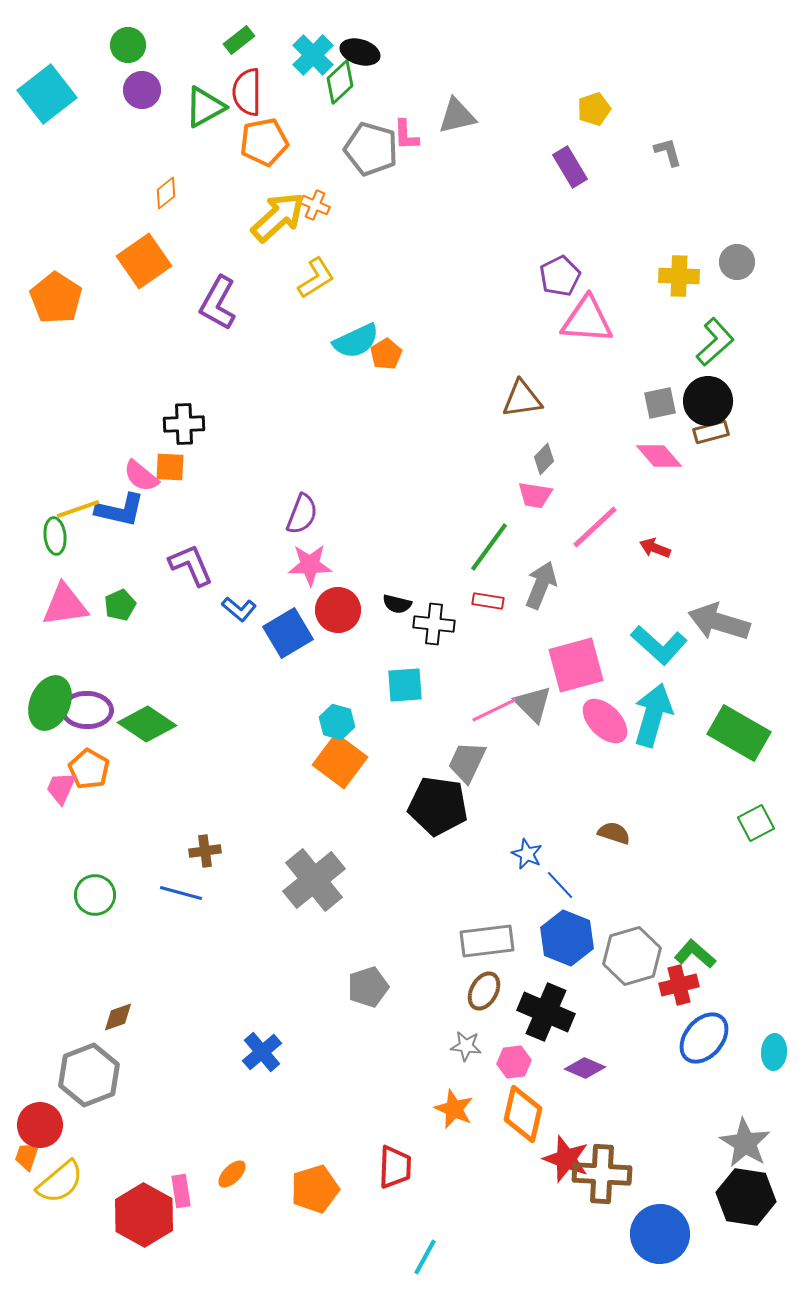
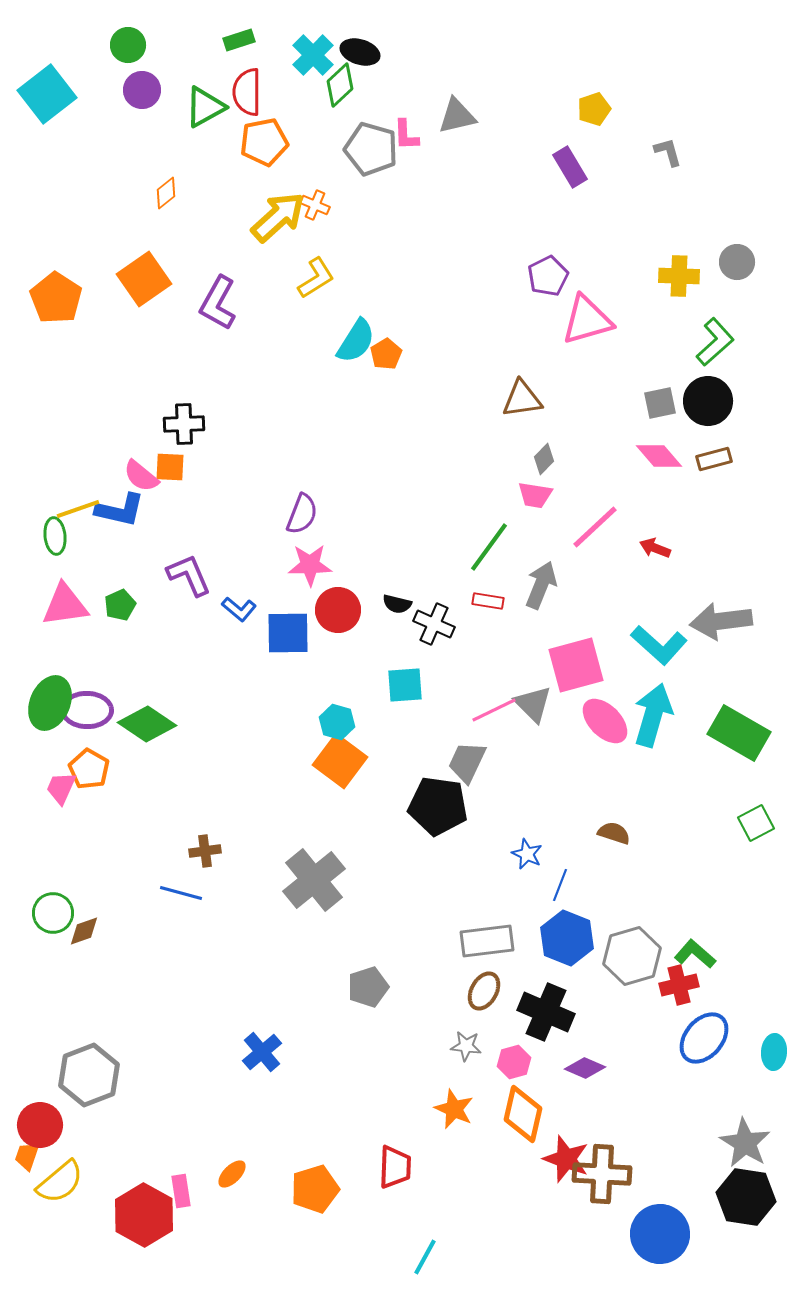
green rectangle at (239, 40): rotated 20 degrees clockwise
green diamond at (340, 82): moved 3 px down
orange square at (144, 261): moved 18 px down
purple pentagon at (560, 276): moved 12 px left
pink triangle at (587, 320): rotated 20 degrees counterclockwise
cyan semicircle at (356, 341): rotated 33 degrees counterclockwise
brown rectangle at (711, 432): moved 3 px right, 27 px down
purple L-shape at (191, 565): moved 2 px left, 10 px down
gray arrow at (719, 622): moved 2 px right, 1 px up; rotated 24 degrees counterclockwise
black cross at (434, 624): rotated 18 degrees clockwise
blue square at (288, 633): rotated 30 degrees clockwise
blue line at (560, 885): rotated 64 degrees clockwise
green circle at (95, 895): moved 42 px left, 18 px down
brown diamond at (118, 1017): moved 34 px left, 86 px up
pink hexagon at (514, 1062): rotated 8 degrees counterclockwise
